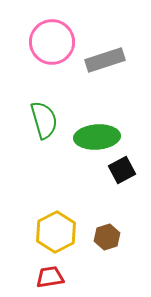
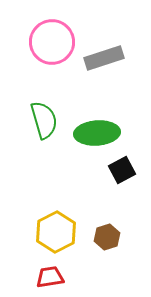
gray rectangle: moved 1 px left, 2 px up
green ellipse: moved 4 px up
